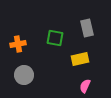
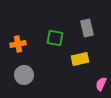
pink semicircle: moved 16 px right, 2 px up
